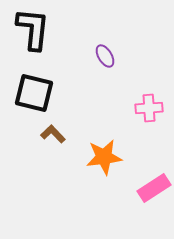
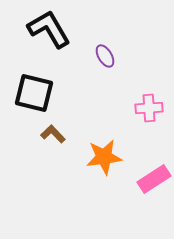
black L-shape: moved 16 px right; rotated 36 degrees counterclockwise
pink rectangle: moved 9 px up
